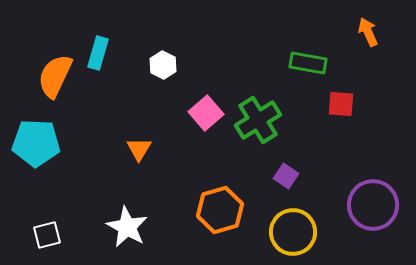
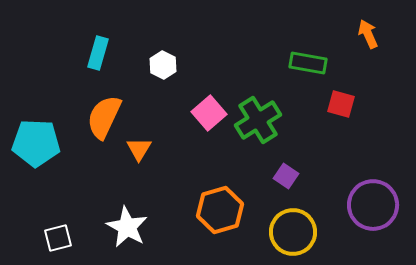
orange arrow: moved 2 px down
orange semicircle: moved 49 px right, 41 px down
red square: rotated 12 degrees clockwise
pink square: moved 3 px right
white square: moved 11 px right, 3 px down
